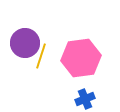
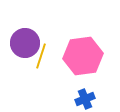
pink hexagon: moved 2 px right, 2 px up
